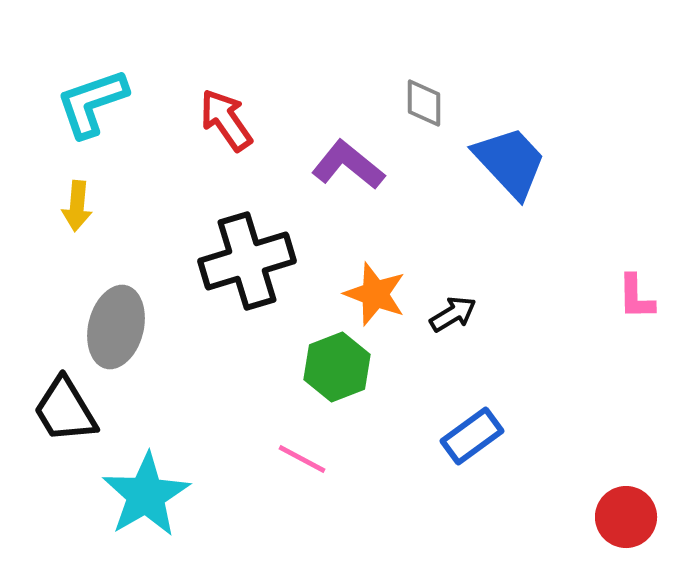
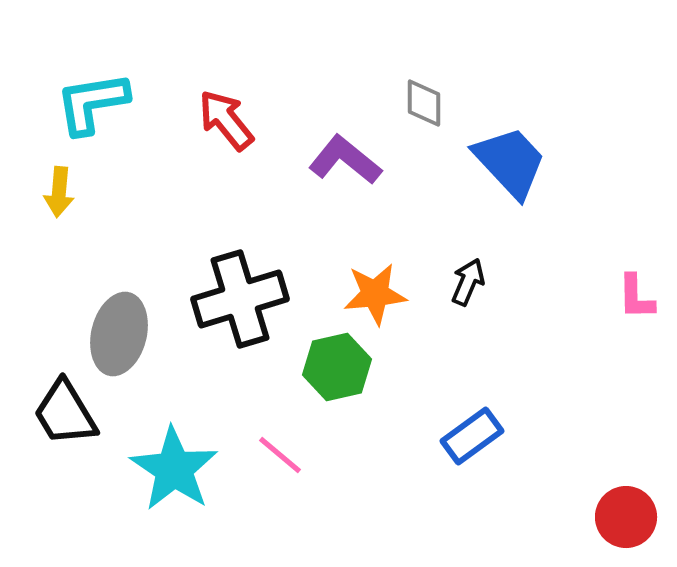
cyan L-shape: rotated 10 degrees clockwise
red arrow: rotated 4 degrees counterclockwise
purple L-shape: moved 3 px left, 5 px up
yellow arrow: moved 18 px left, 14 px up
black cross: moved 7 px left, 38 px down
orange star: rotated 26 degrees counterclockwise
black arrow: moved 15 px right, 32 px up; rotated 36 degrees counterclockwise
gray ellipse: moved 3 px right, 7 px down
green hexagon: rotated 8 degrees clockwise
black trapezoid: moved 3 px down
pink line: moved 22 px left, 4 px up; rotated 12 degrees clockwise
cyan star: moved 28 px right, 26 px up; rotated 8 degrees counterclockwise
